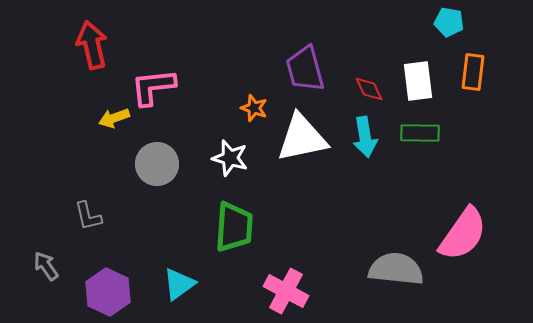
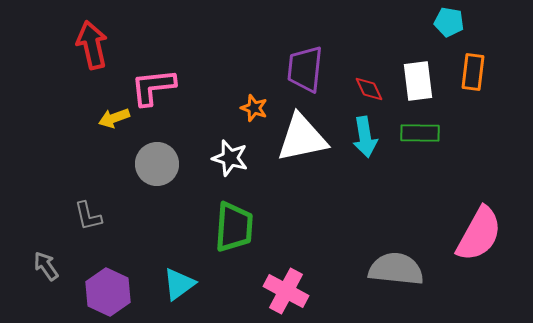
purple trapezoid: rotated 21 degrees clockwise
pink semicircle: moved 16 px right; rotated 6 degrees counterclockwise
